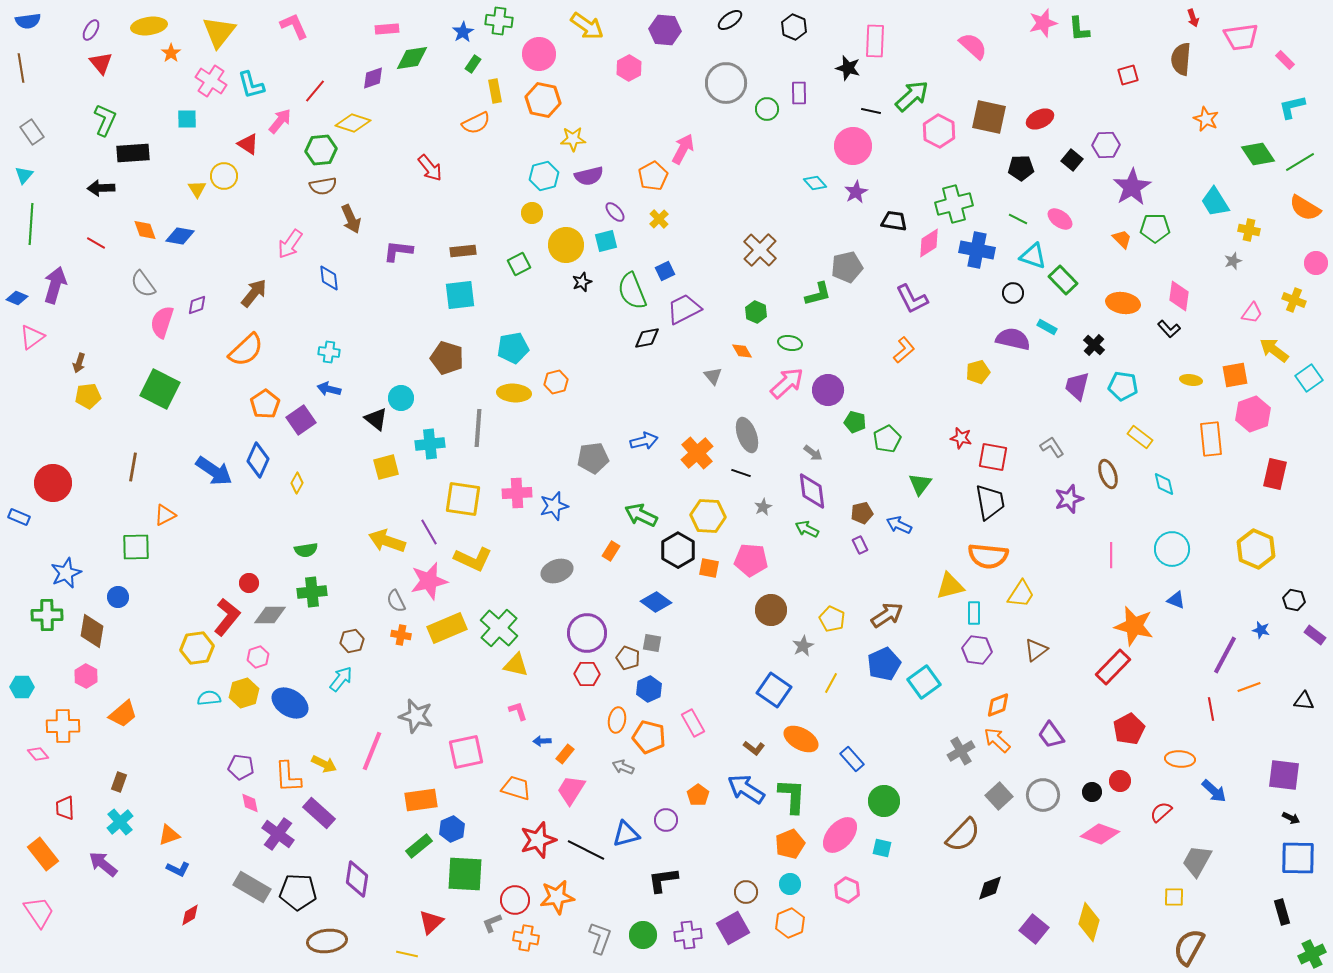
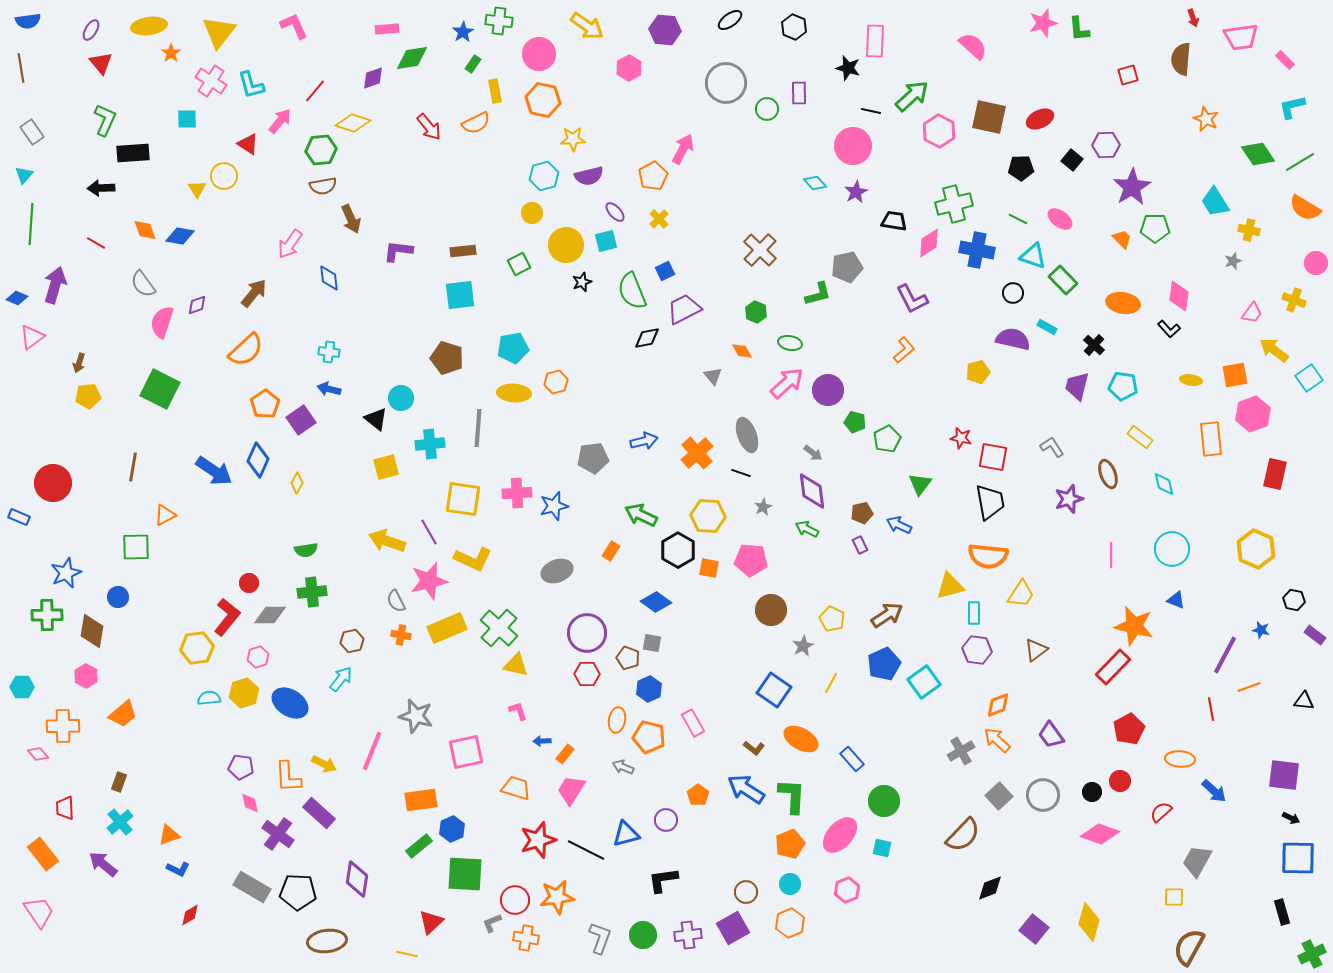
red arrow at (430, 168): moved 1 px left, 41 px up
pink hexagon at (847, 890): rotated 15 degrees clockwise
